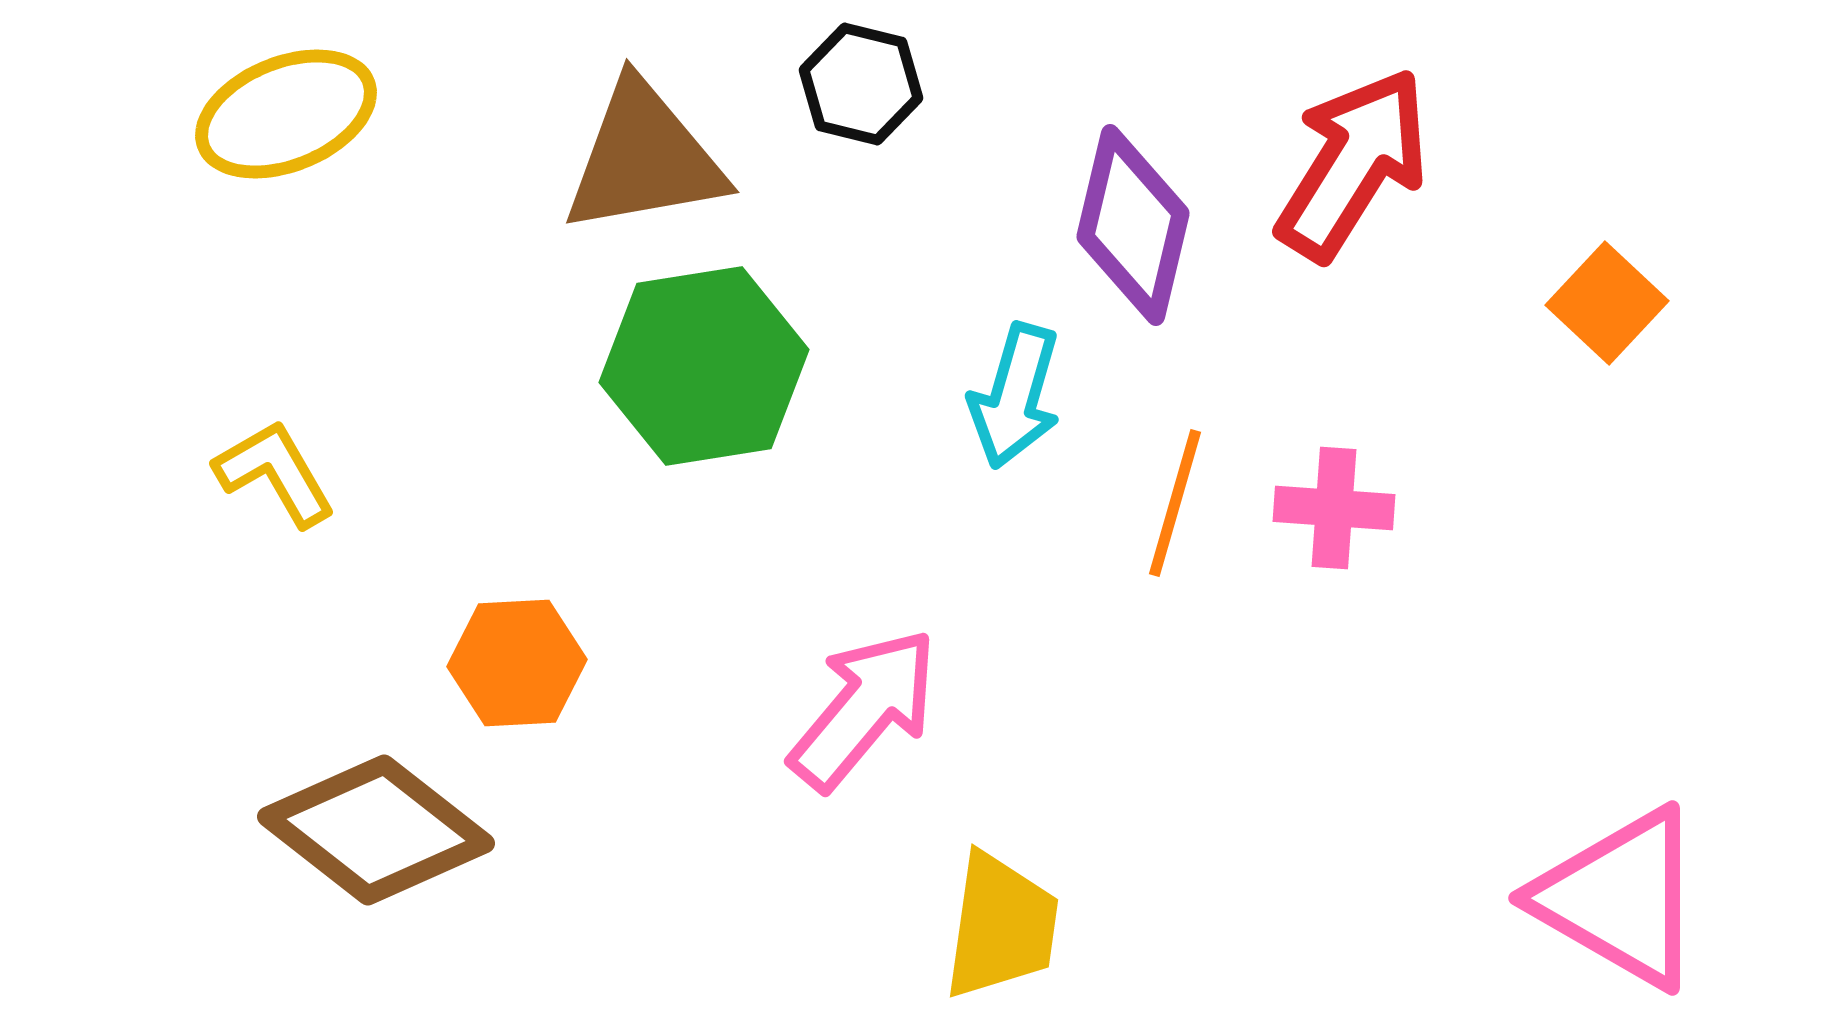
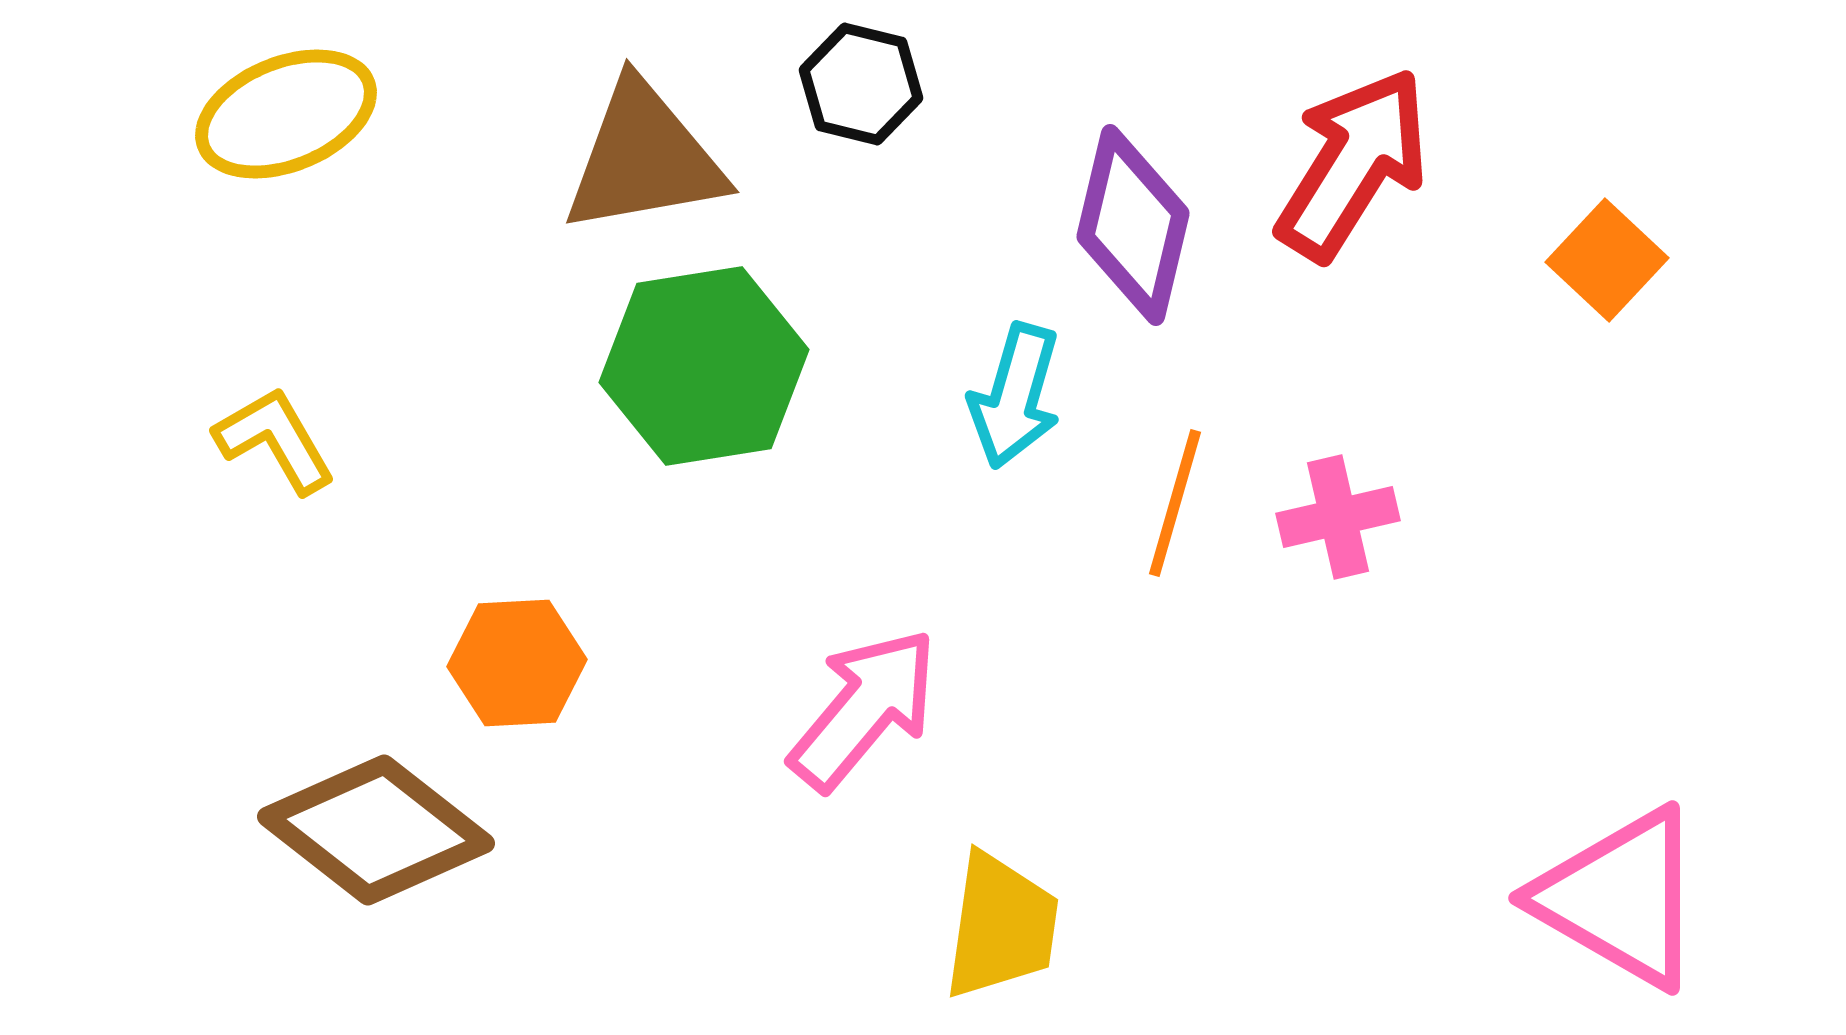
orange square: moved 43 px up
yellow L-shape: moved 33 px up
pink cross: moved 4 px right, 9 px down; rotated 17 degrees counterclockwise
